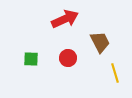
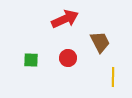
green square: moved 1 px down
yellow line: moved 2 px left, 4 px down; rotated 18 degrees clockwise
